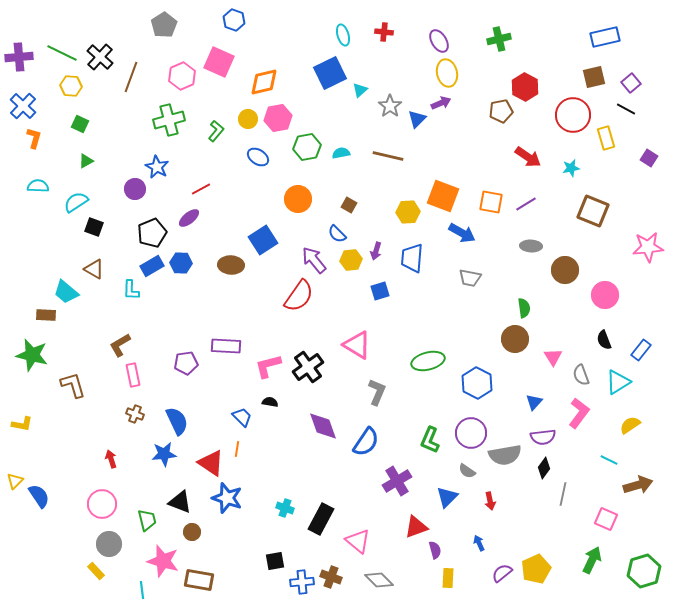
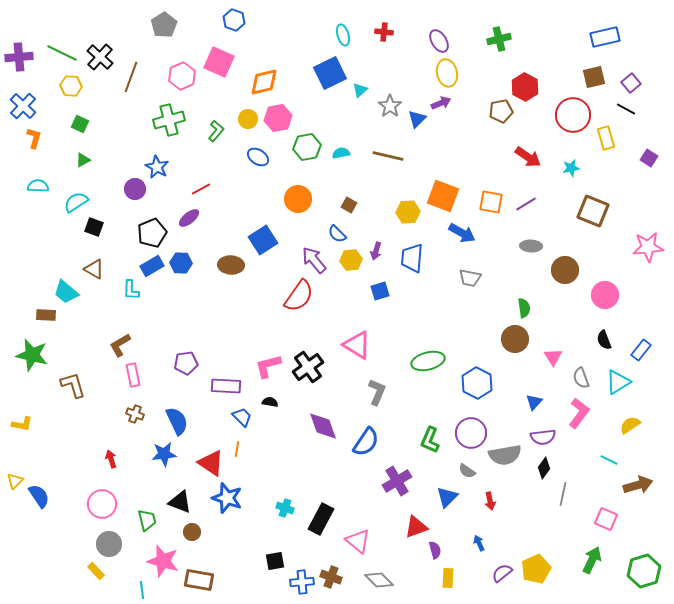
green triangle at (86, 161): moved 3 px left, 1 px up
purple rectangle at (226, 346): moved 40 px down
gray semicircle at (581, 375): moved 3 px down
